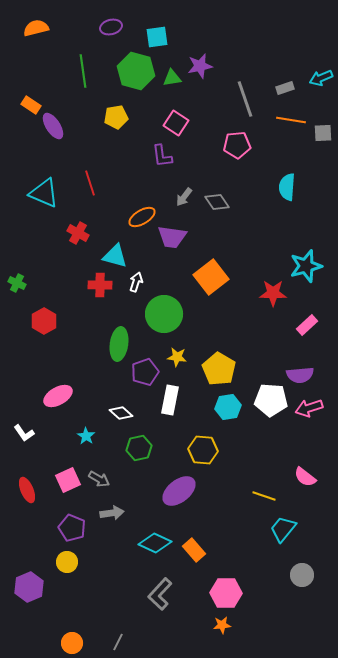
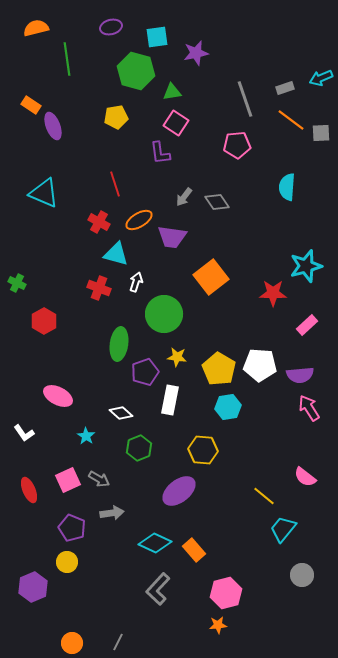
purple star at (200, 66): moved 4 px left, 13 px up
green line at (83, 71): moved 16 px left, 12 px up
green triangle at (172, 78): moved 14 px down
orange line at (291, 120): rotated 28 degrees clockwise
purple ellipse at (53, 126): rotated 12 degrees clockwise
gray square at (323, 133): moved 2 px left
purple L-shape at (162, 156): moved 2 px left, 3 px up
red line at (90, 183): moved 25 px right, 1 px down
orange ellipse at (142, 217): moved 3 px left, 3 px down
red cross at (78, 233): moved 21 px right, 11 px up
cyan triangle at (115, 256): moved 1 px right, 2 px up
red cross at (100, 285): moved 1 px left, 3 px down; rotated 20 degrees clockwise
pink ellipse at (58, 396): rotated 56 degrees clockwise
white pentagon at (271, 400): moved 11 px left, 35 px up
pink arrow at (309, 408): rotated 76 degrees clockwise
green hexagon at (139, 448): rotated 10 degrees counterclockwise
red ellipse at (27, 490): moved 2 px right
yellow line at (264, 496): rotated 20 degrees clockwise
purple hexagon at (29, 587): moved 4 px right
pink hexagon at (226, 593): rotated 16 degrees counterclockwise
gray L-shape at (160, 594): moved 2 px left, 5 px up
orange star at (222, 625): moved 4 px left
